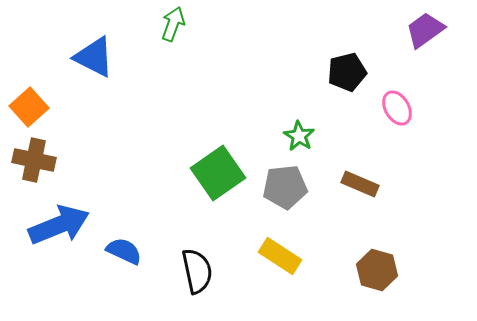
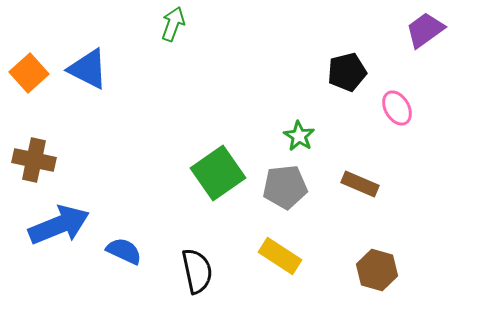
blue triangle: moved 6 px left, 12 px down
orange square: moved 34 px up
